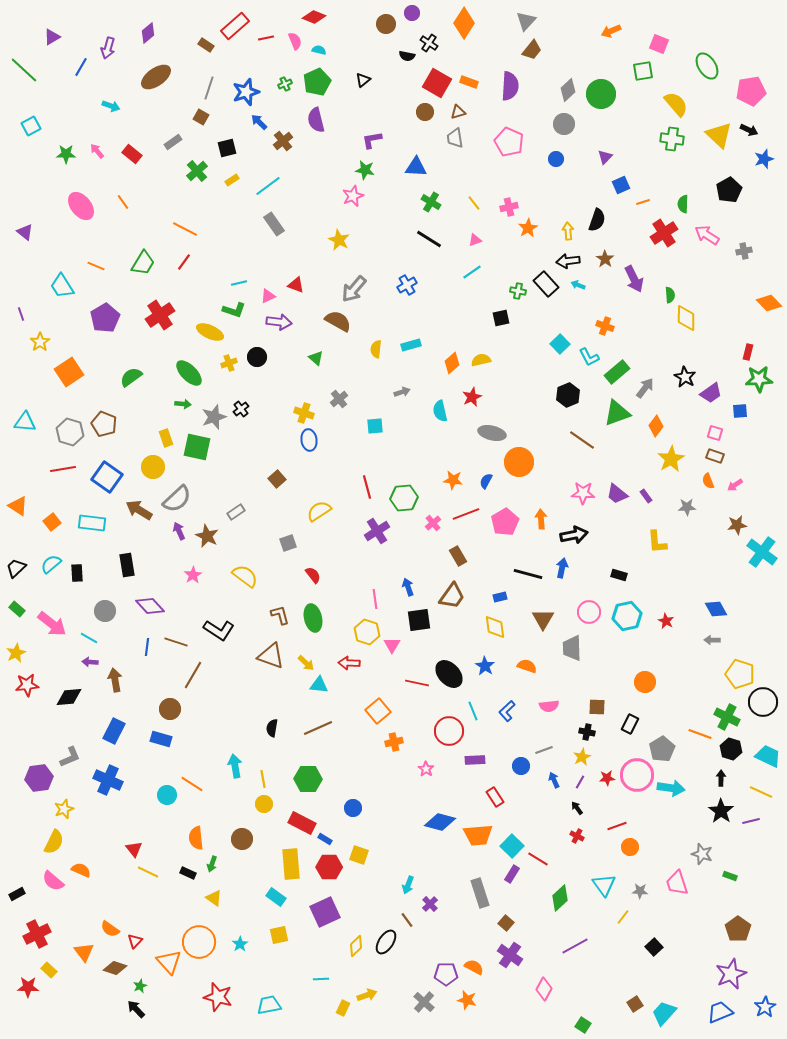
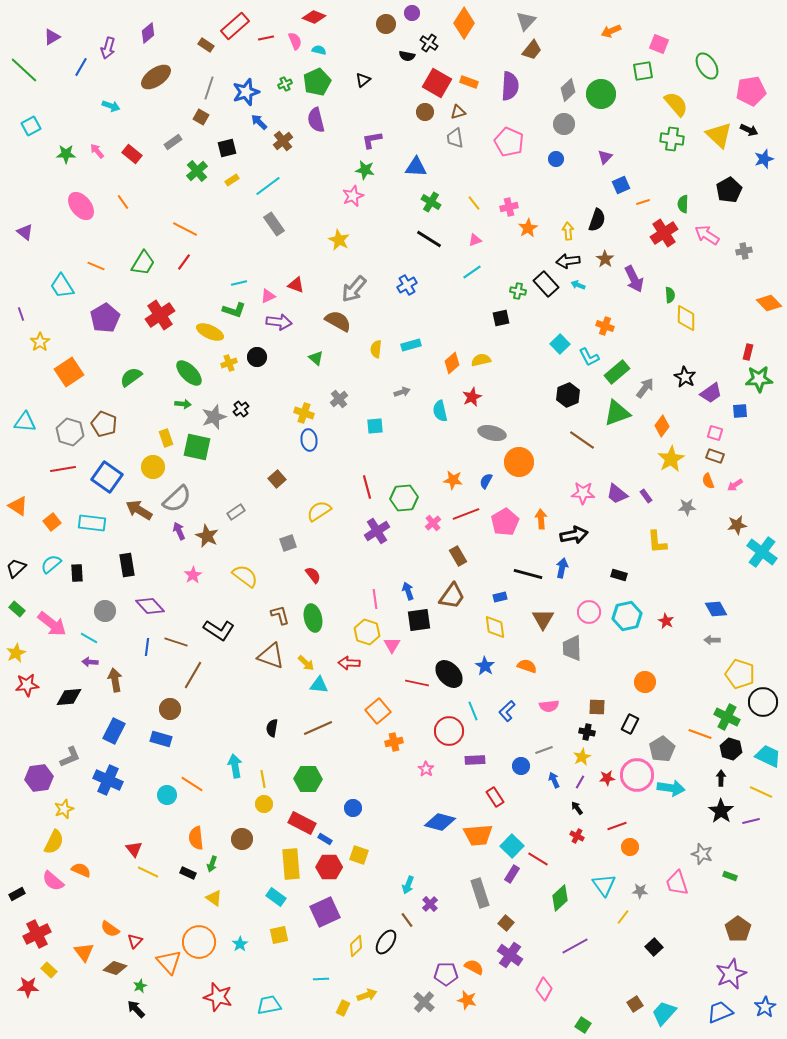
orange diamond at (656, 426): moved 6 px right
blue arrow at (408, 587): moved 4 px down
